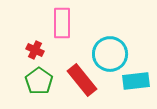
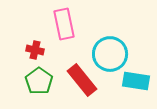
pink rectangle: moved 2 px right, 1 px down; rotated 12 degrees counterclockwise
red cross: rotated 12 degrees counterclockwise
cyan rectangle: rotated 16 degrees clockwise
